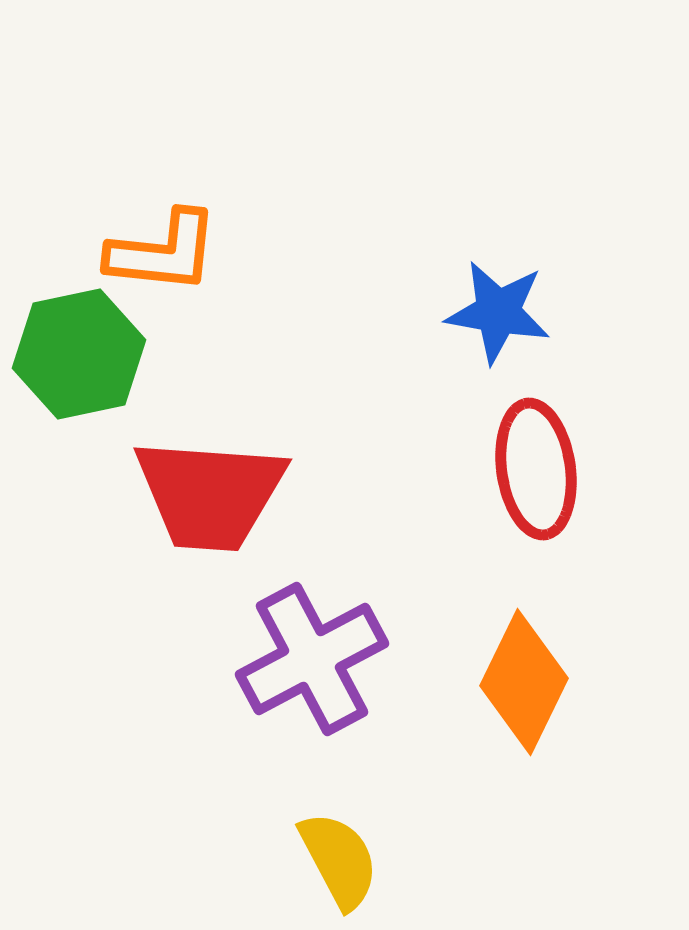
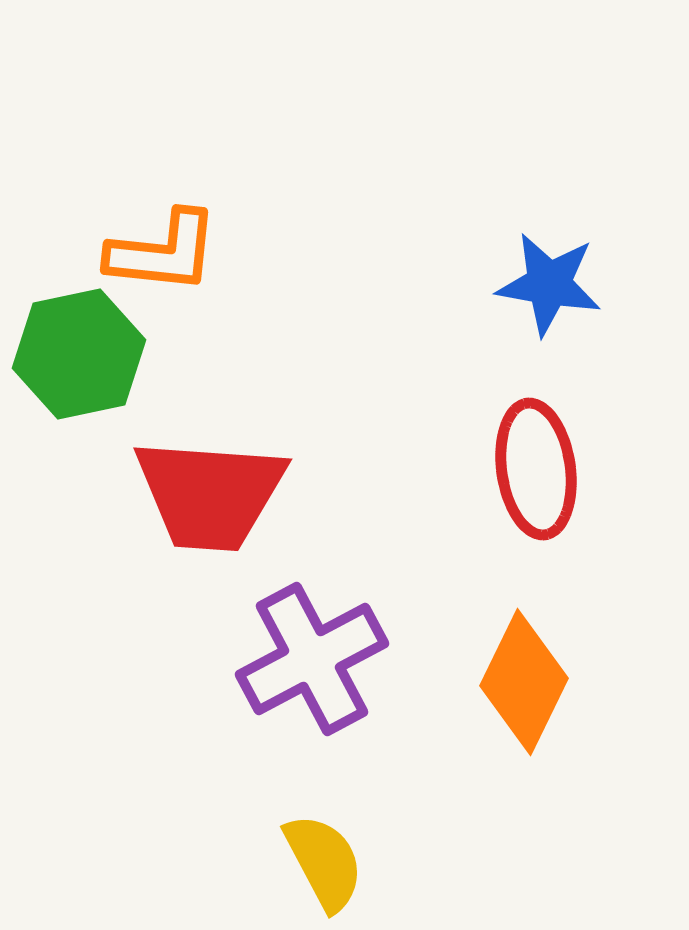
blue star: moved 51 px right, 28 px up
yellow semicircle: moved 15 px left, 2 px down
